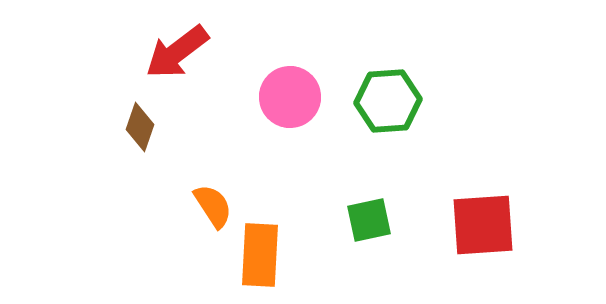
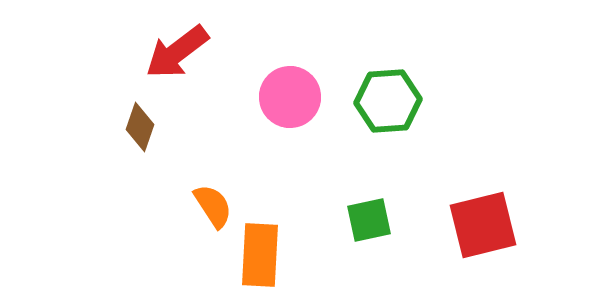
red square: rotated 10 degrees counterclockwise
